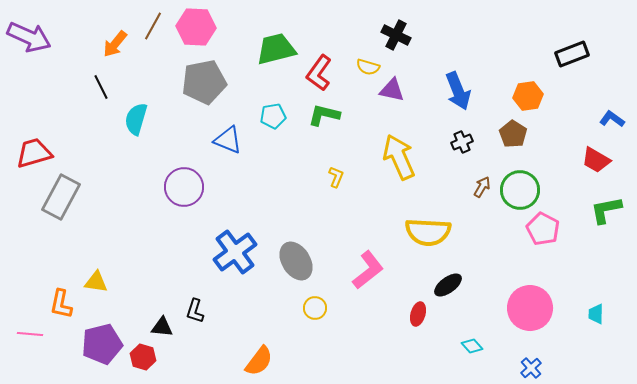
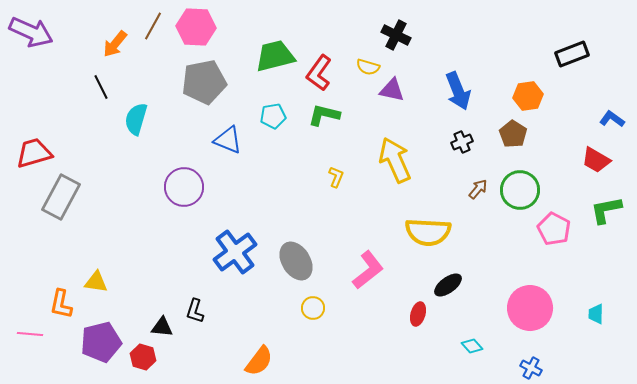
purple arrow at (29, 37): moved 2 px right, 5 px up
green trapezoid at (276, 49): moved 1 px left, 7 px down
yellow arrow at (399, 157): moved 4 px left, 3 px down
brown arrow at (482, 187): moved 4 px left, 2 px down; rotated 10 degrees clockwise
pink pentagon at (543, 229): moved 11 px right
yellow circle at (315, 308): moved 2 px left
purple pentagon at (102, 344): moved 1 px left, 2 px up
blue cross at (531, 368): rotated 20 degrees counterclockwise
